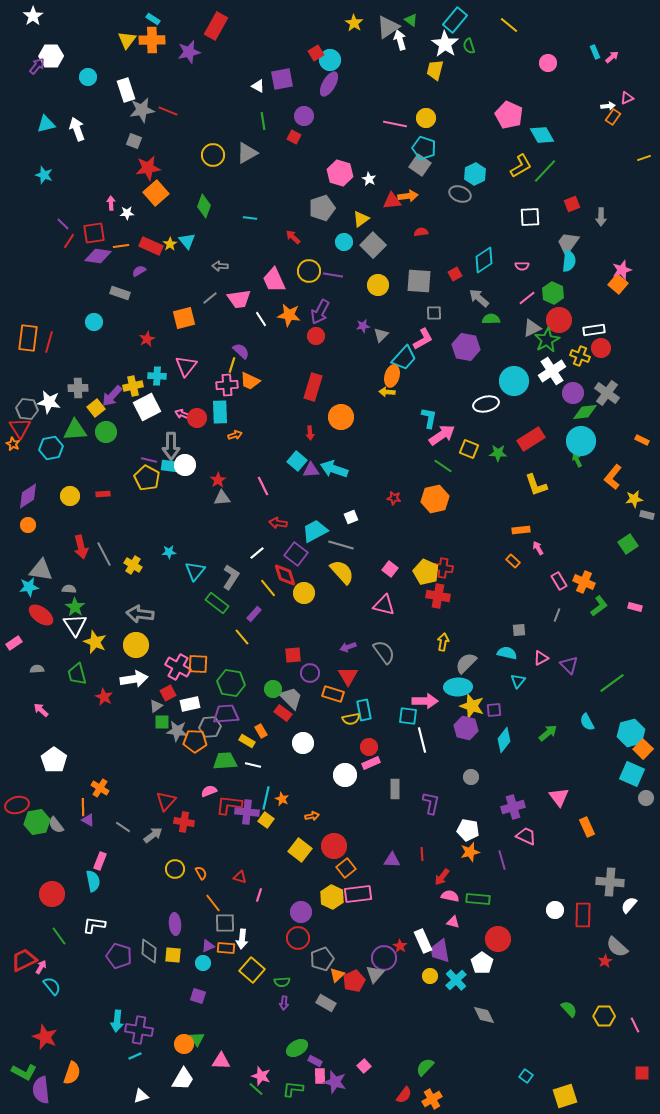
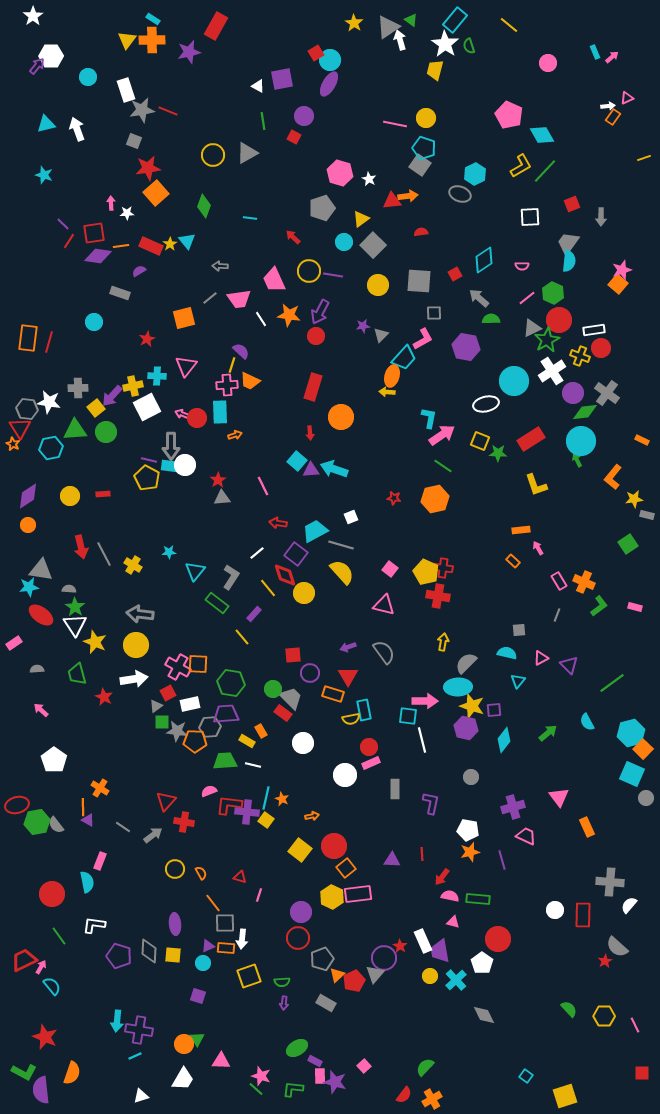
yellow square at (469, 449): moved 11 px right, 8 px up
cyan semicircle at (93, 881): moved 6 px left, 1 px down
yellow square at (252, 970): moved 3 px left, 6 px down; rotated 30 degrees clockwise
